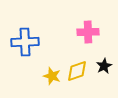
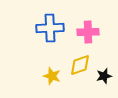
blue cross: moved 25 px right, 14 px up
black star: moved 10 px down; rotated 14 degrees clockwise
yellow diamond: moved 3 px right, 6 px up
